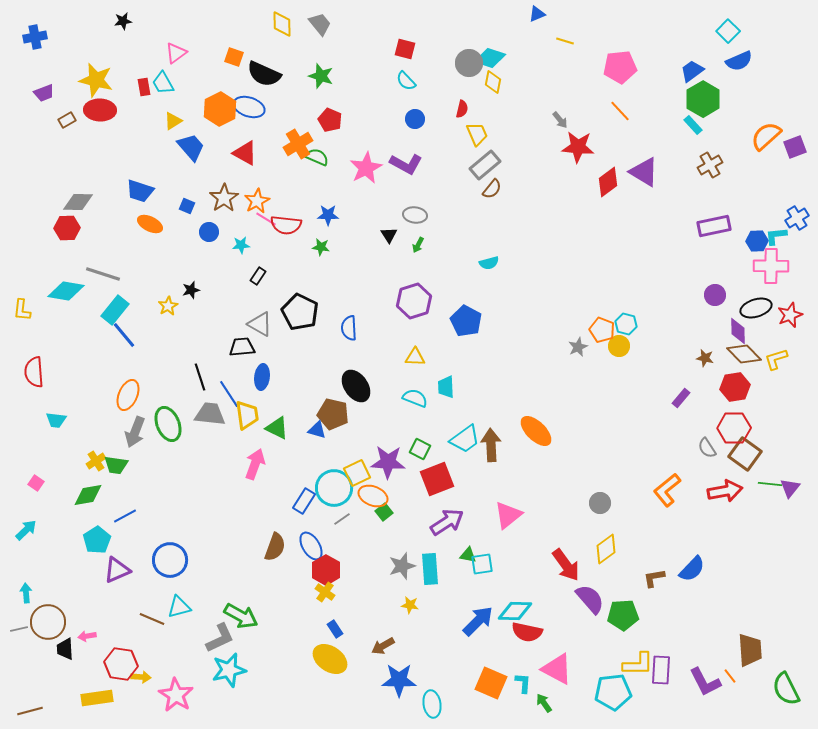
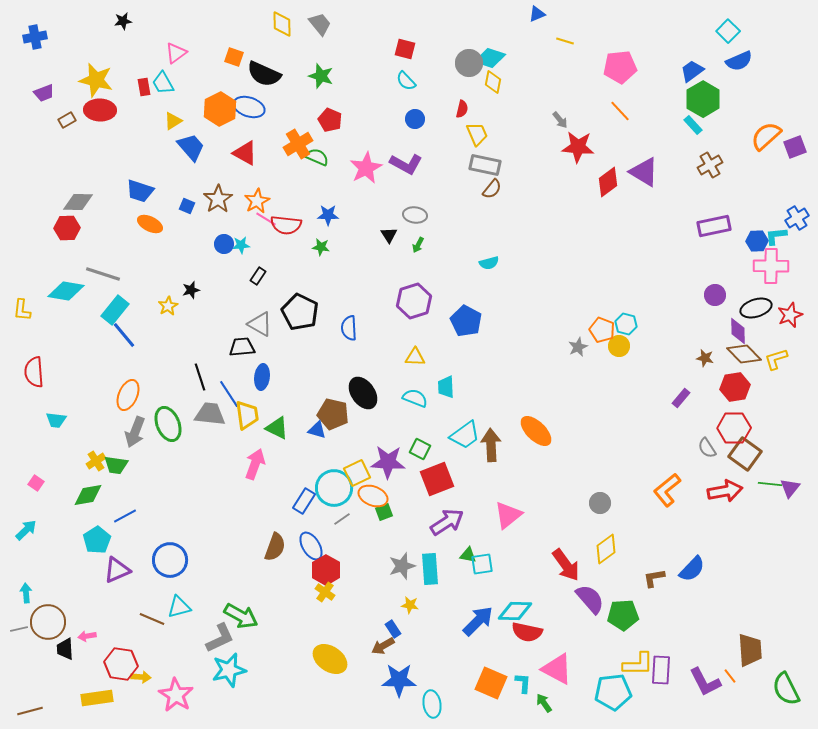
gray rectangle at (485, 165): rotated 52 degrees clockwise
brown star at (224, 198): moved 6 px left, 1 px down
blue circle at (209, 232): moved 15 px right, 12 px down
black ellipse at (356, 386): moved 7 px right, 7 px down
cyan trapezoid at (465, 439): moved 4 px up
green square at (384, 512): rotated 18 degrees clockwise
blue rectangle at (335, 629): moved 58 px right
